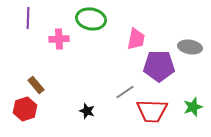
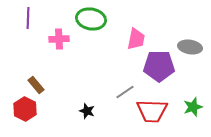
red hexagon: rotated 15 degrees counterclockwise
